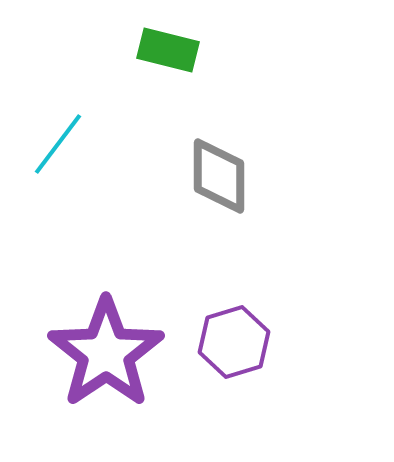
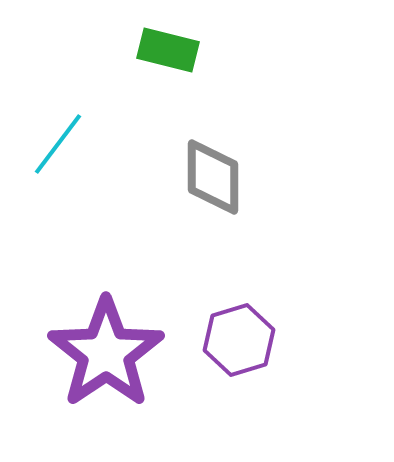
gray diamond: moved 6 px left, 1 px down
purple hexagon: moved 5 px right, 2 px up
